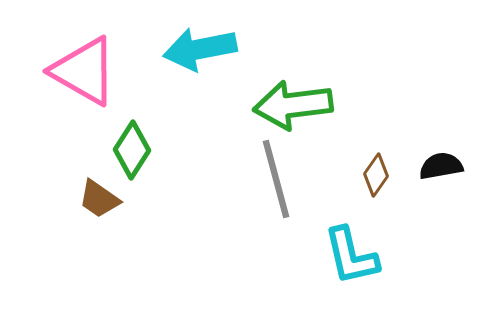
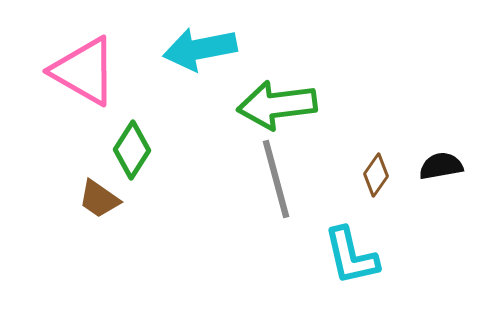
green arrow: moved 16 px left
